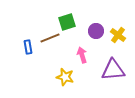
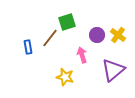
purple circle: moved 1 px right, 4 px down
brown line: rotated 30 degrees counterclockwise
purple triangle: rotated 35 degrees counterclockwise
